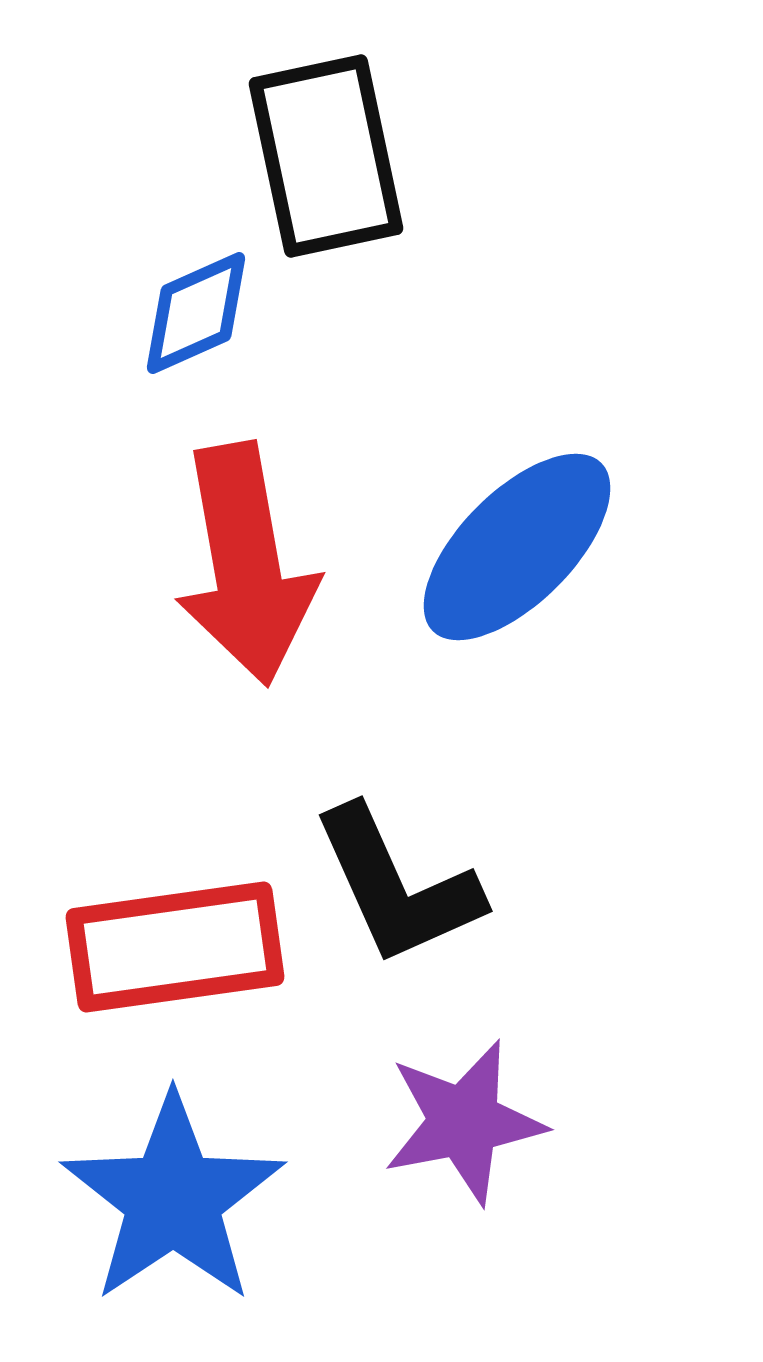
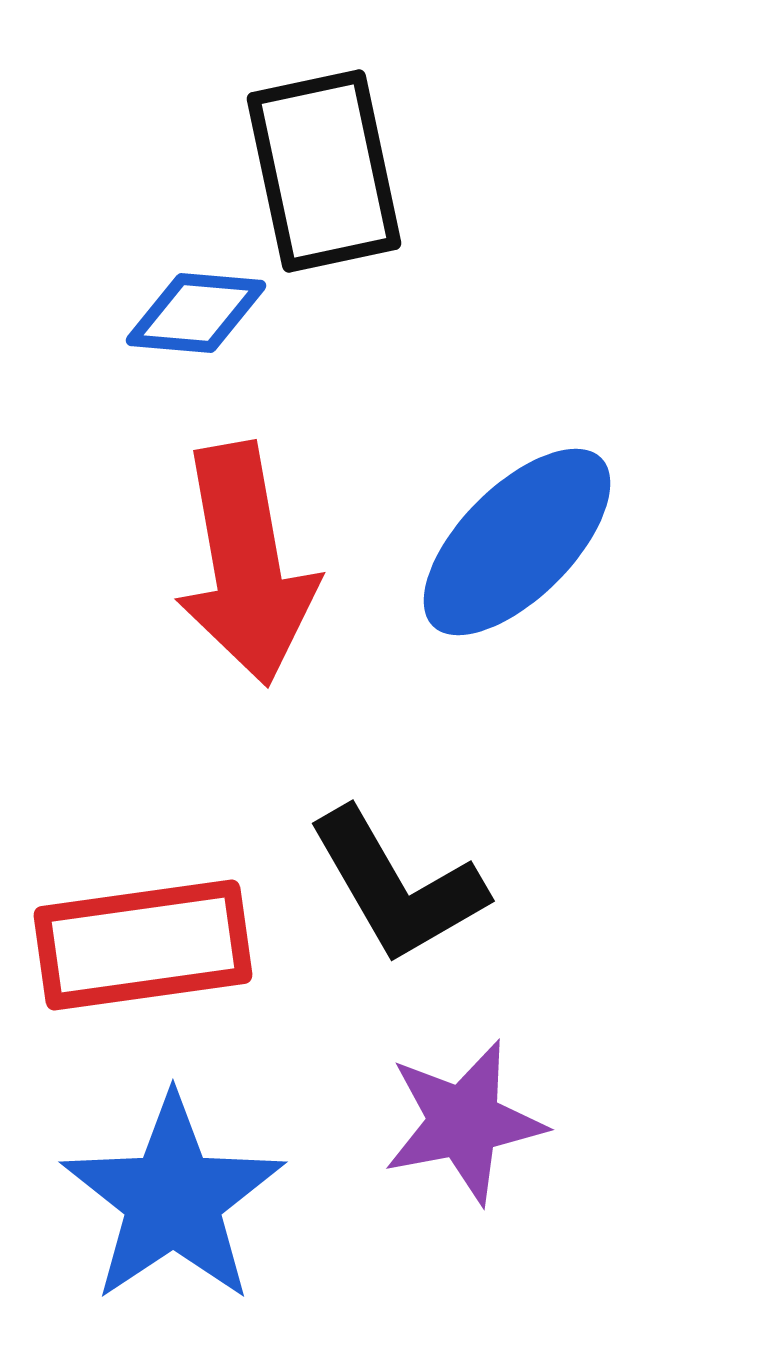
black rectangle: moved 2 px left, 15 px down
blue diamond: rotated 29 degrees clockwise
blue ellipse: moved 5 px up
black L-shape: rotated 6 degrees counterclockwise
red rectangle: moved 32 px left, 2 px up
